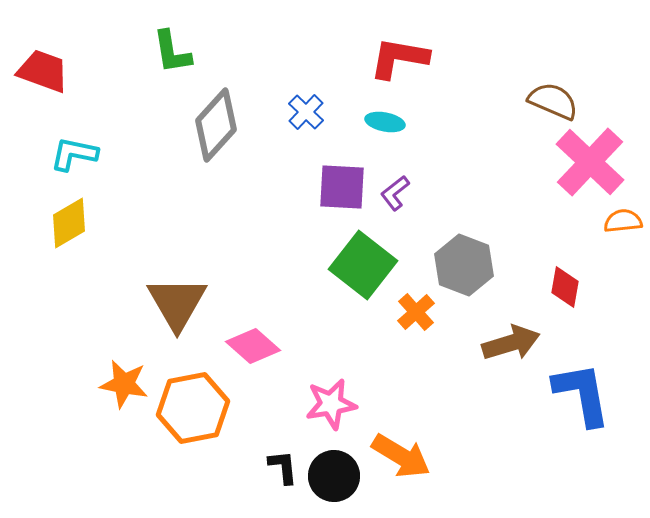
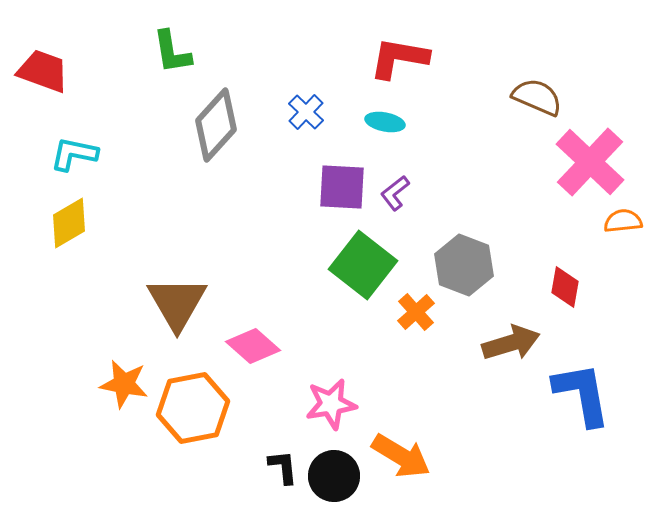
brown semicircle: moved 16 px left, 4 px up
